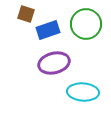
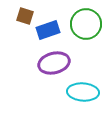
brown square: moved 1 px left, 2 px down
